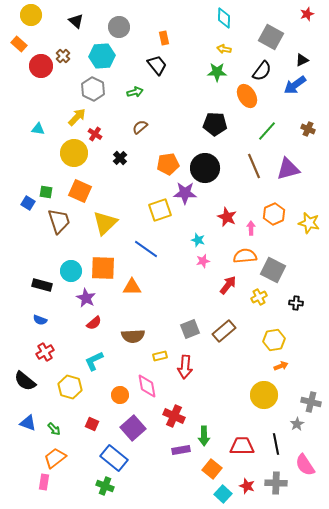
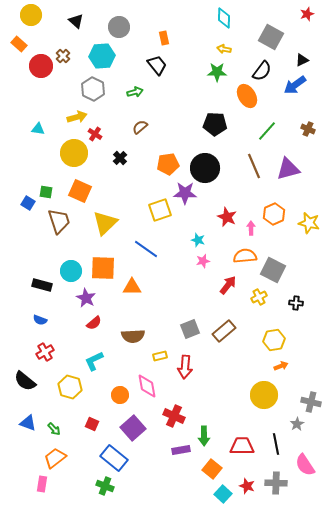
yellow arrow at (77, 117): rotated 30 degrees clockwise
pink rectangle at (44, 482): moved 2 px left, 2 px down
